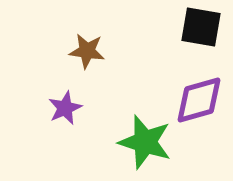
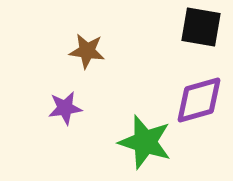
purple star: rotated 16 degrees clockwise
